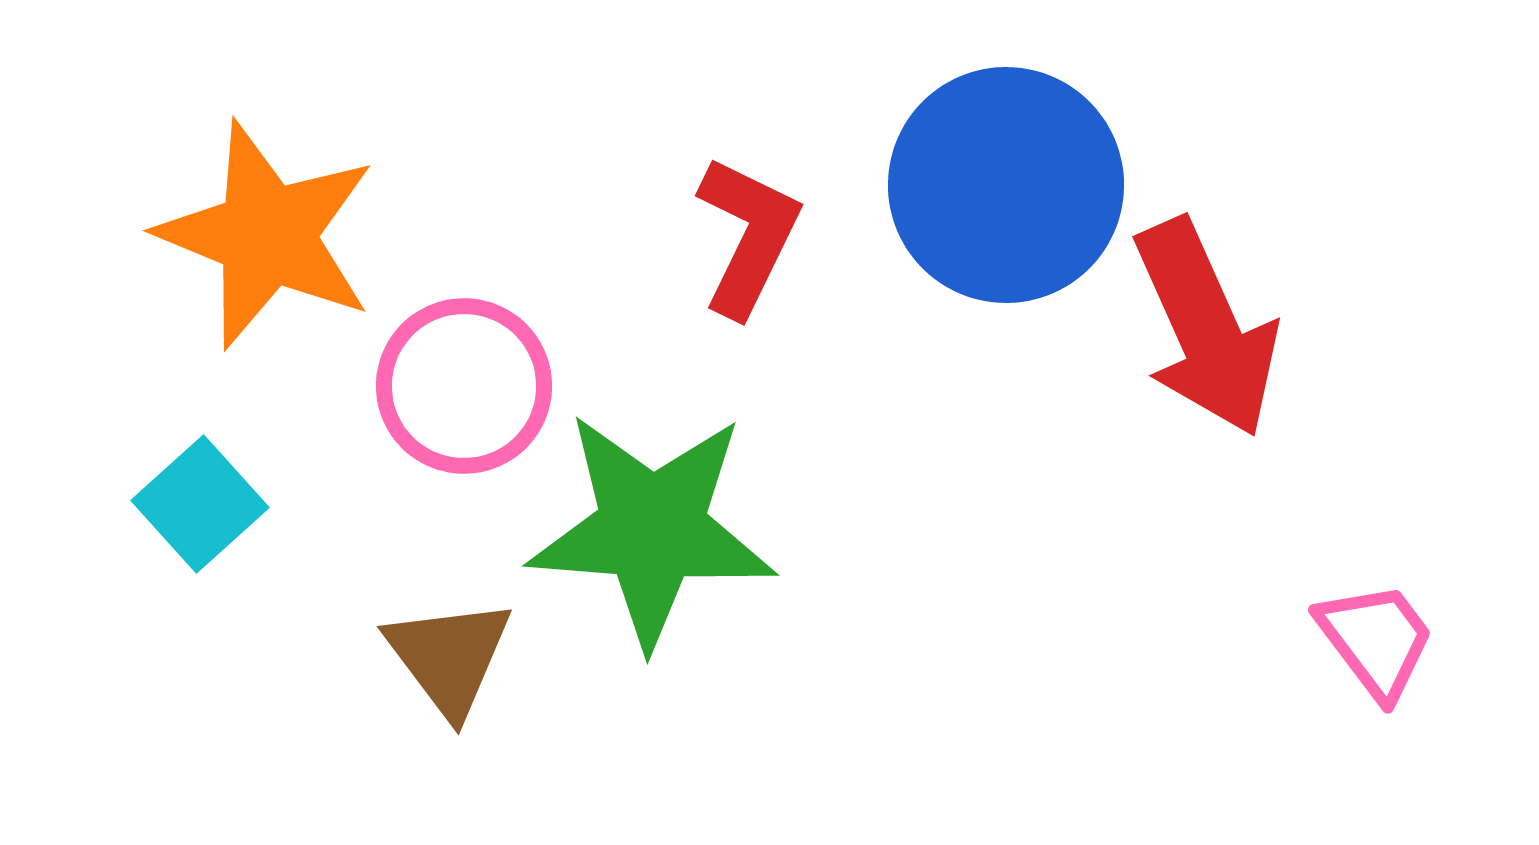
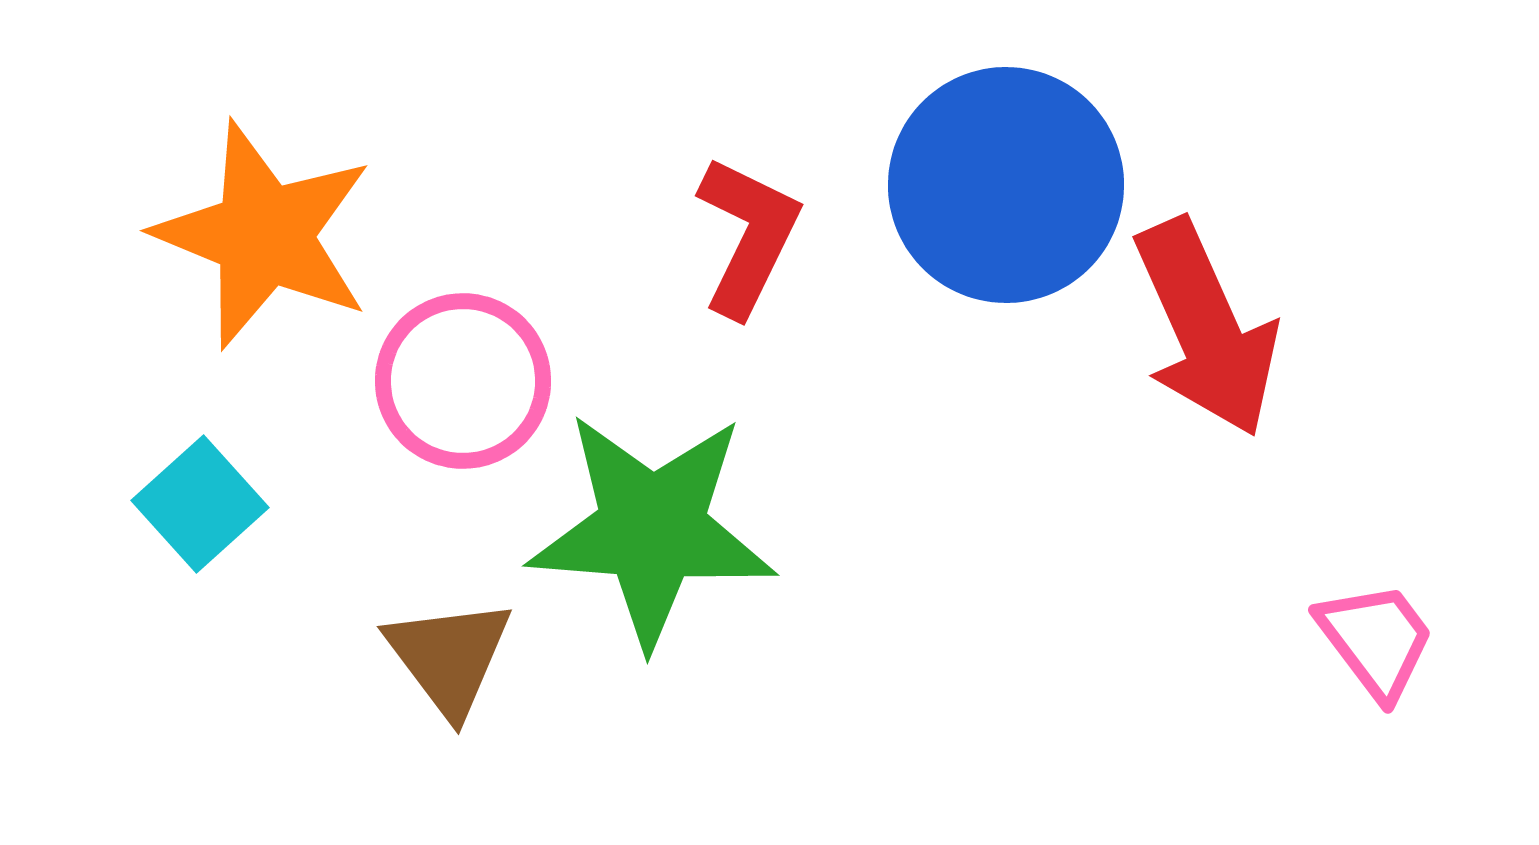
orange star: moved 3 px left
pink circle: moved 1 px left, 5 px up
